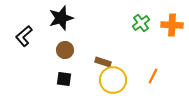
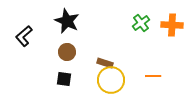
black star: moved 6 px right, 3 px down; rotated 30 degrees counterclockwise
brown circle: moved 2 px right, 2 px down
brown rectangle: moved 2 px right, 1 px down
orange line: rotated 63 degrees clockwise
yellow circle: moved 2 px left
